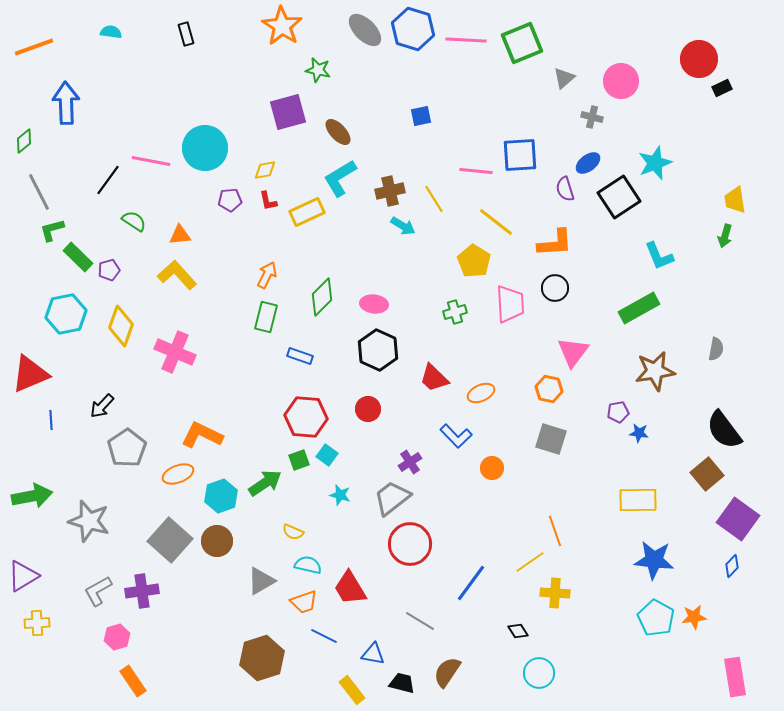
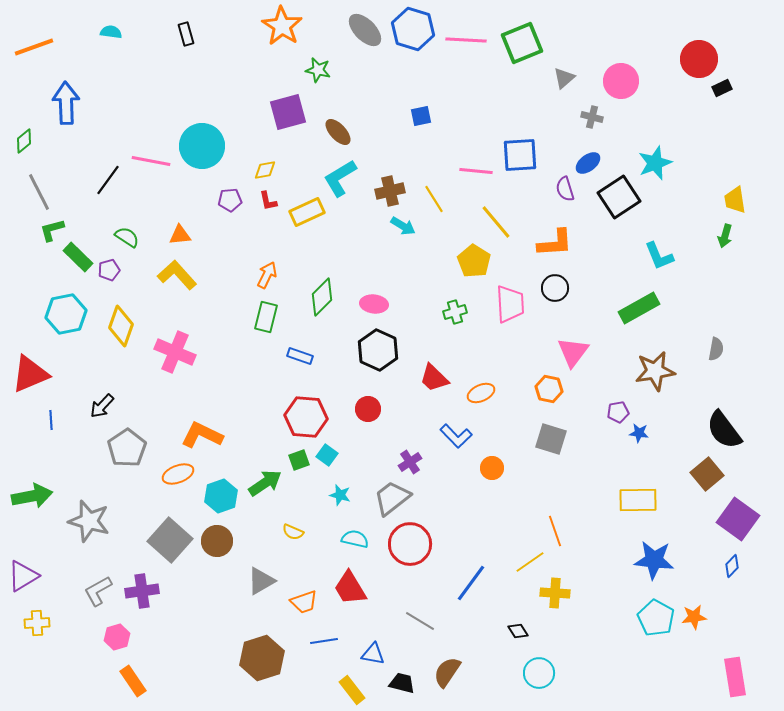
cyan circle at (205, 148): moved 3 px left, 2 px up
green semicircle at (134, 221): moved 7 px left, 16 px down
yellow line at (496, 222): rotated 12 degrees clockwise
cyan semicircle at (308, 565): moved 47 px right, 26 px up
blue line at (324, 636): moved 5 px down; rotated 36 degrees counterclockwise
